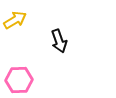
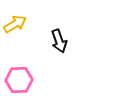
yellow arrow: moved 4 px down
